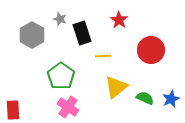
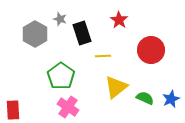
gray hexagon: moved 3 px right, 1 px up
